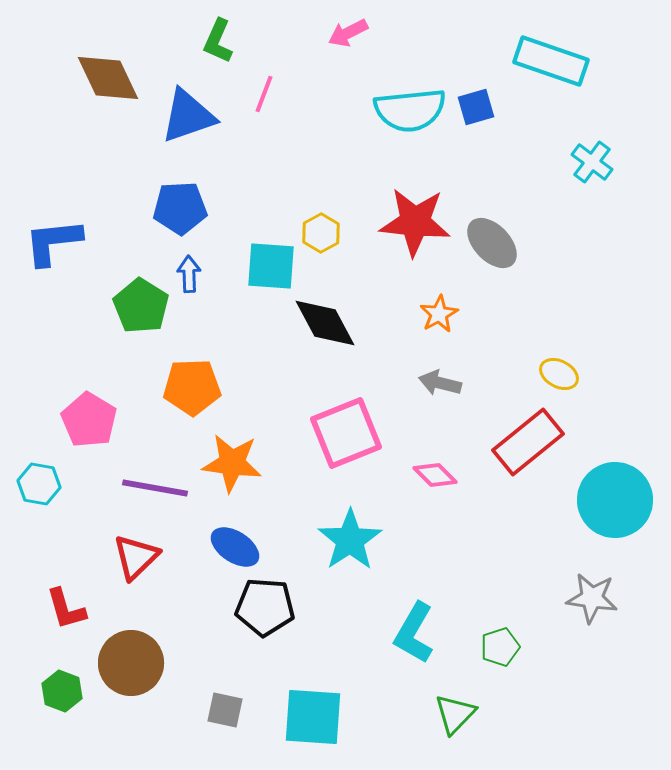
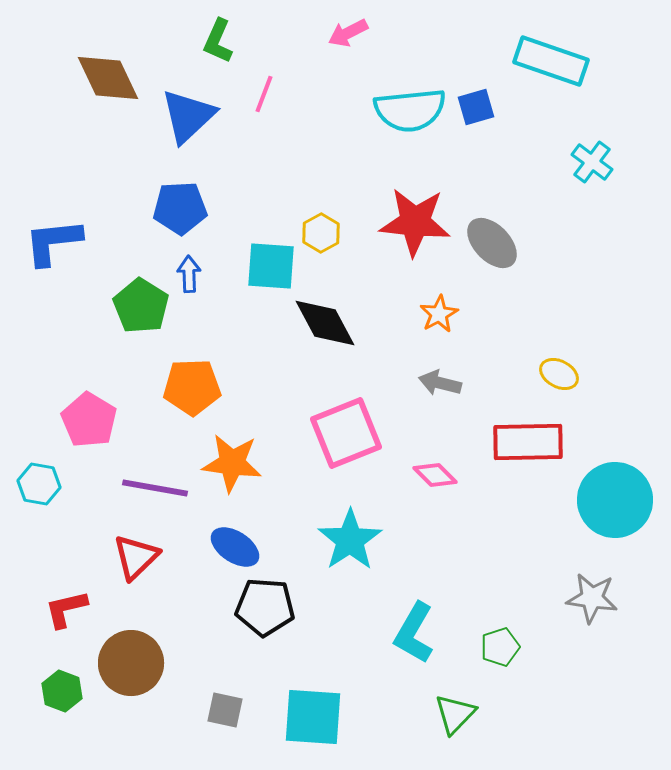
blue triangle at (188, 116): rotated 24 degrees counterclockwise
red rectangle at (528, 442): rotated 38 degrees clockwise
red L-shape at (66, 609): rotated 93 degrees clockwise
